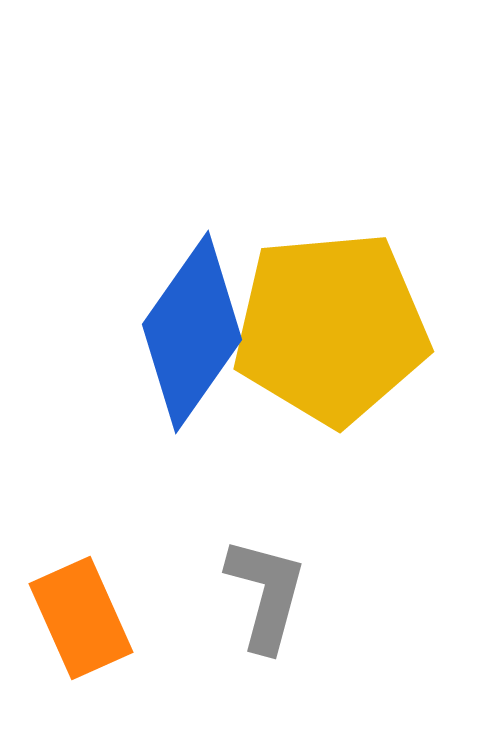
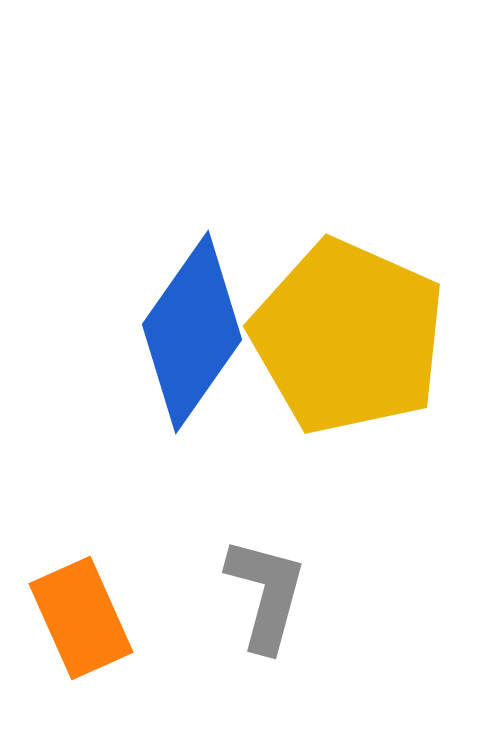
yellow pentagon: moved 17 px right, 9 px down; rotated 29 degrees clockwise
